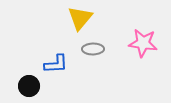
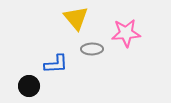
yellow triangle: moved 4 px left; rotated 20 degrees counterclockwise
pink star: moved 17 px left, 10 px up; rotated 12 degrees counterclockwise
gray ellipse: moved 1 px left
